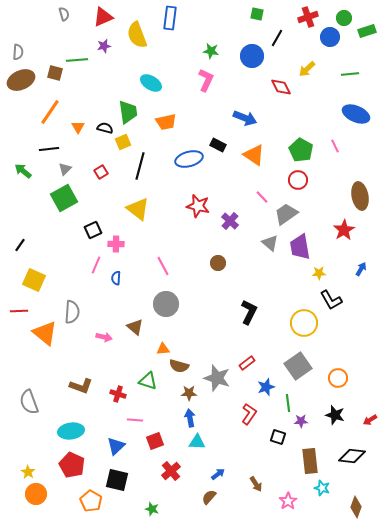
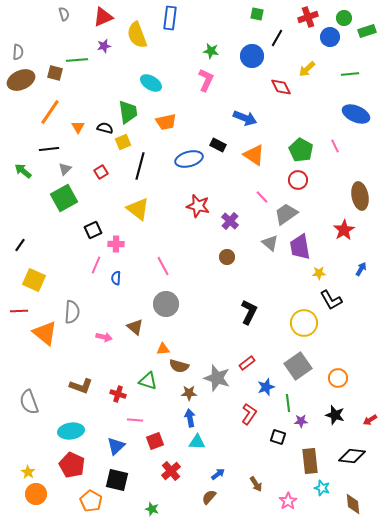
brown circle at (218, 263): moved 9 px right, 6 px up
brown diamond at (356, 507): moved 3 px left, 3 px up; rotated 25 degrees counterclockwise
